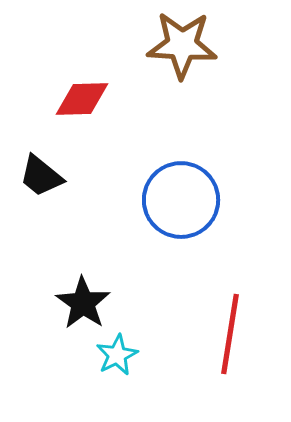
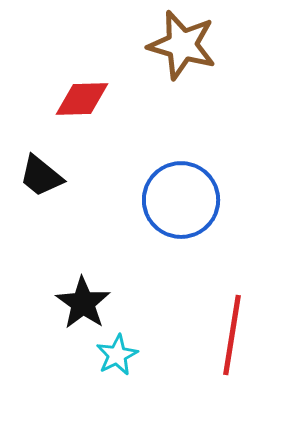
brown star: rotated 12 degrees clockwise
red line: moved 2 px right, 1 px down
